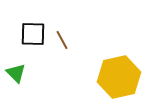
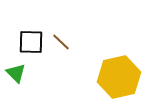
black square: moved 2 px left, 8 px down
brown line: moved 1 px left, 2 px down; rotated 18 degrees counterclockwise
